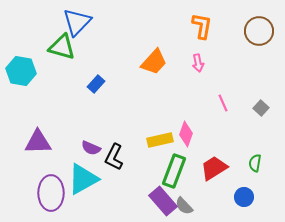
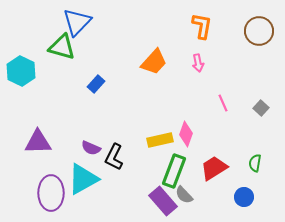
cyan hexagon: rotated 16 degrees clockwise
gray semicircle: moved 11 px up
